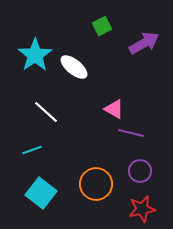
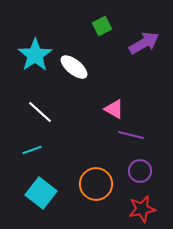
white line: moved 6 px left
purple line: moved 2 px down
